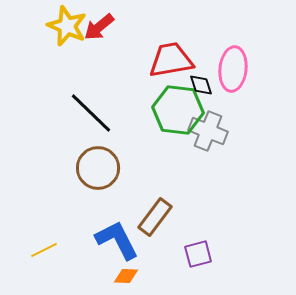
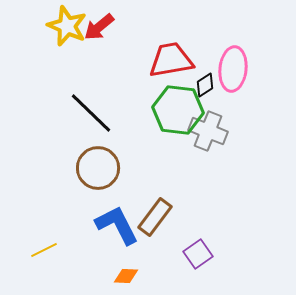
black diamond: moved 4 px right; rotated 75 degrees clockwise
blue L-shape: moved 15 px up
purple square: rotated 20 degrees counterclockwise
